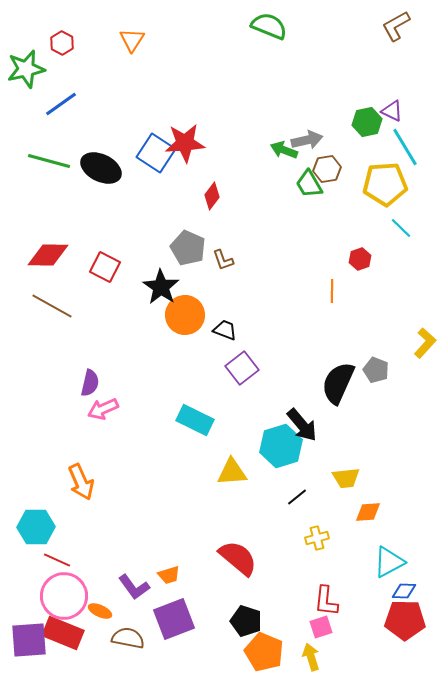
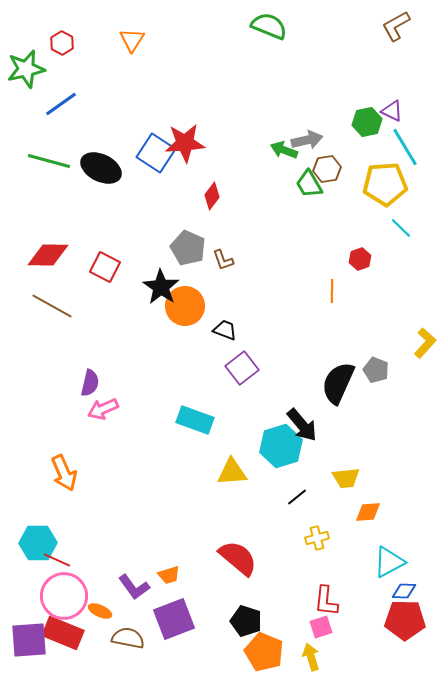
orange circle at (185, 315): moved 9 px up
cyan rectangle at (195, 420): rotated 6 degrees counterclockwise
orange arrow at (81, 482): moved 17 px left, 9 px up
cyan hexagon at (36, 527): moved 2 px right, 16 px down
